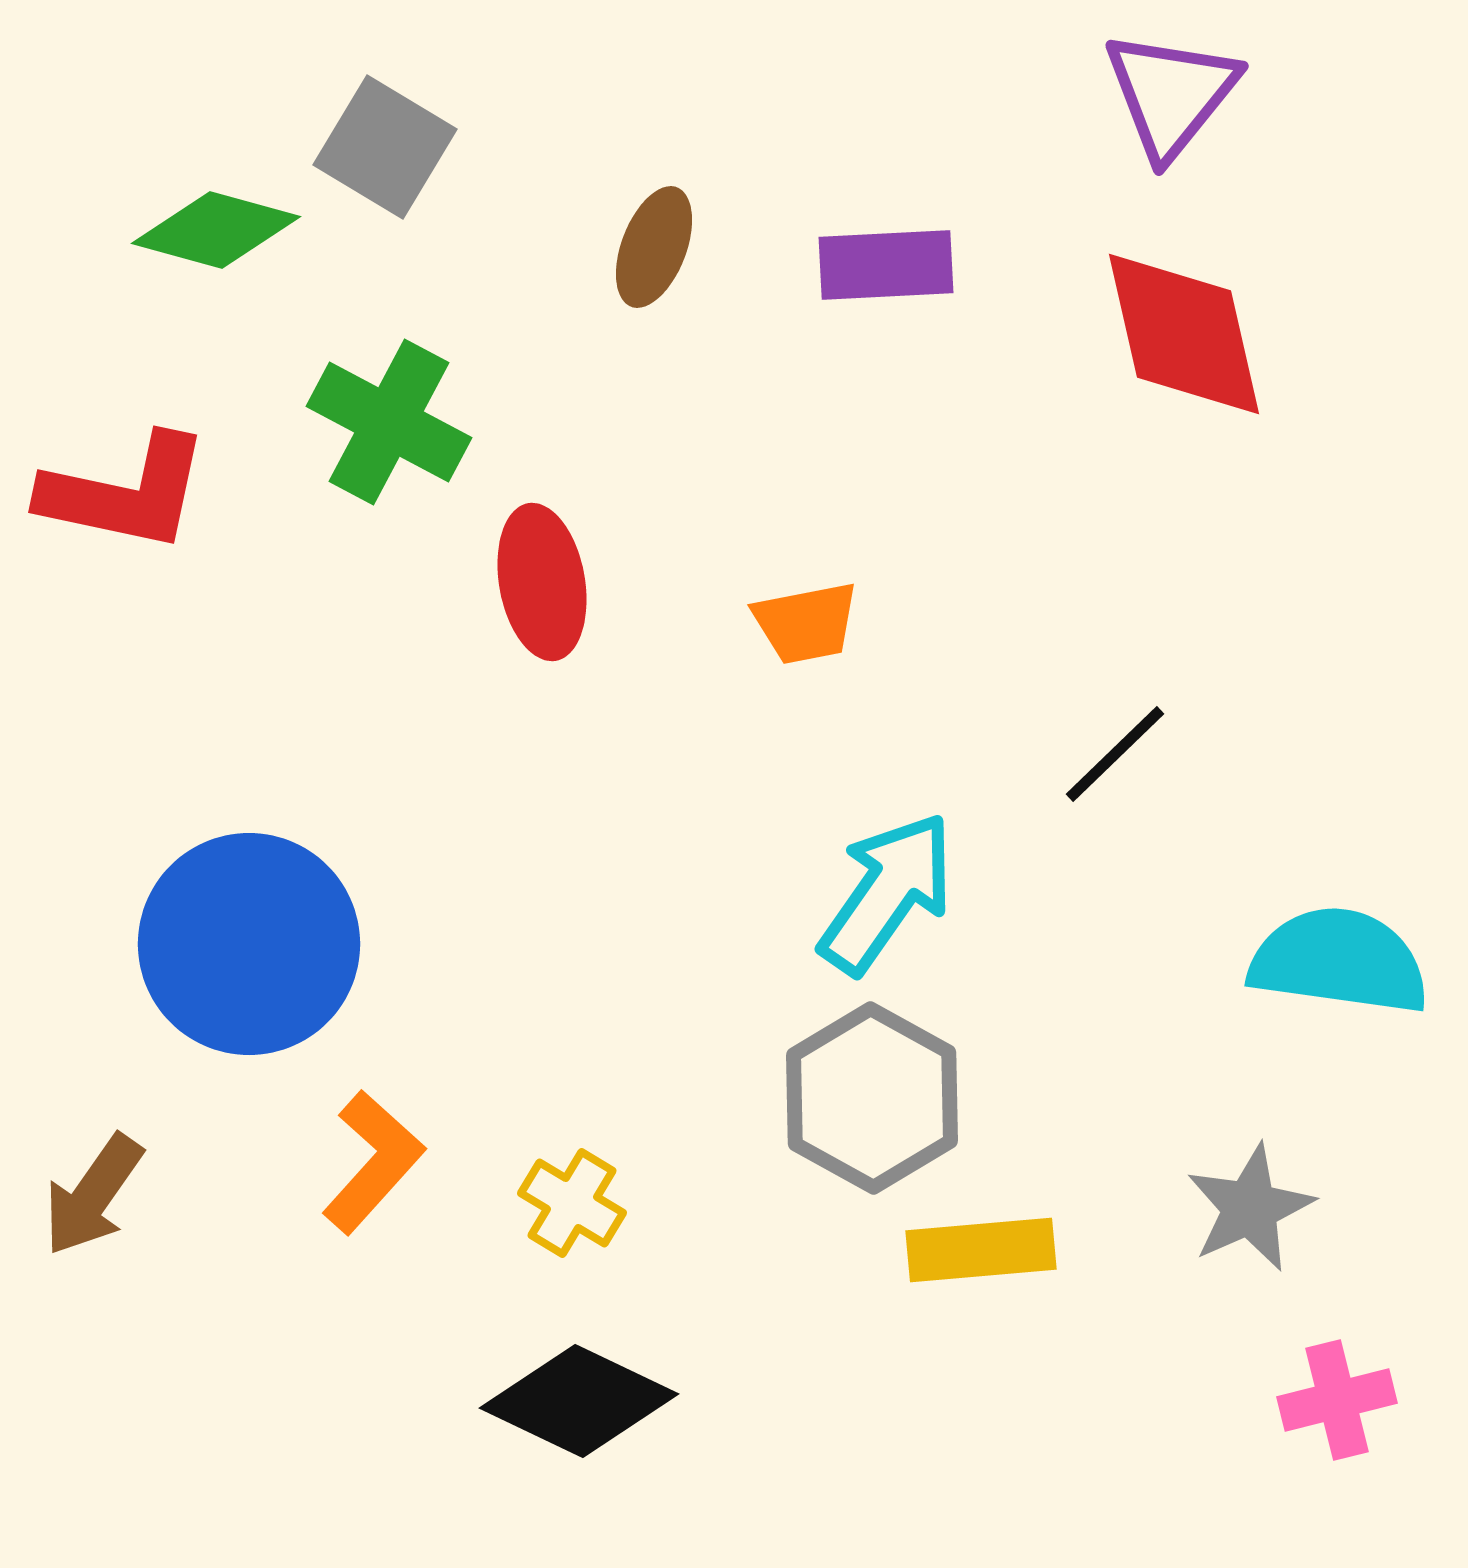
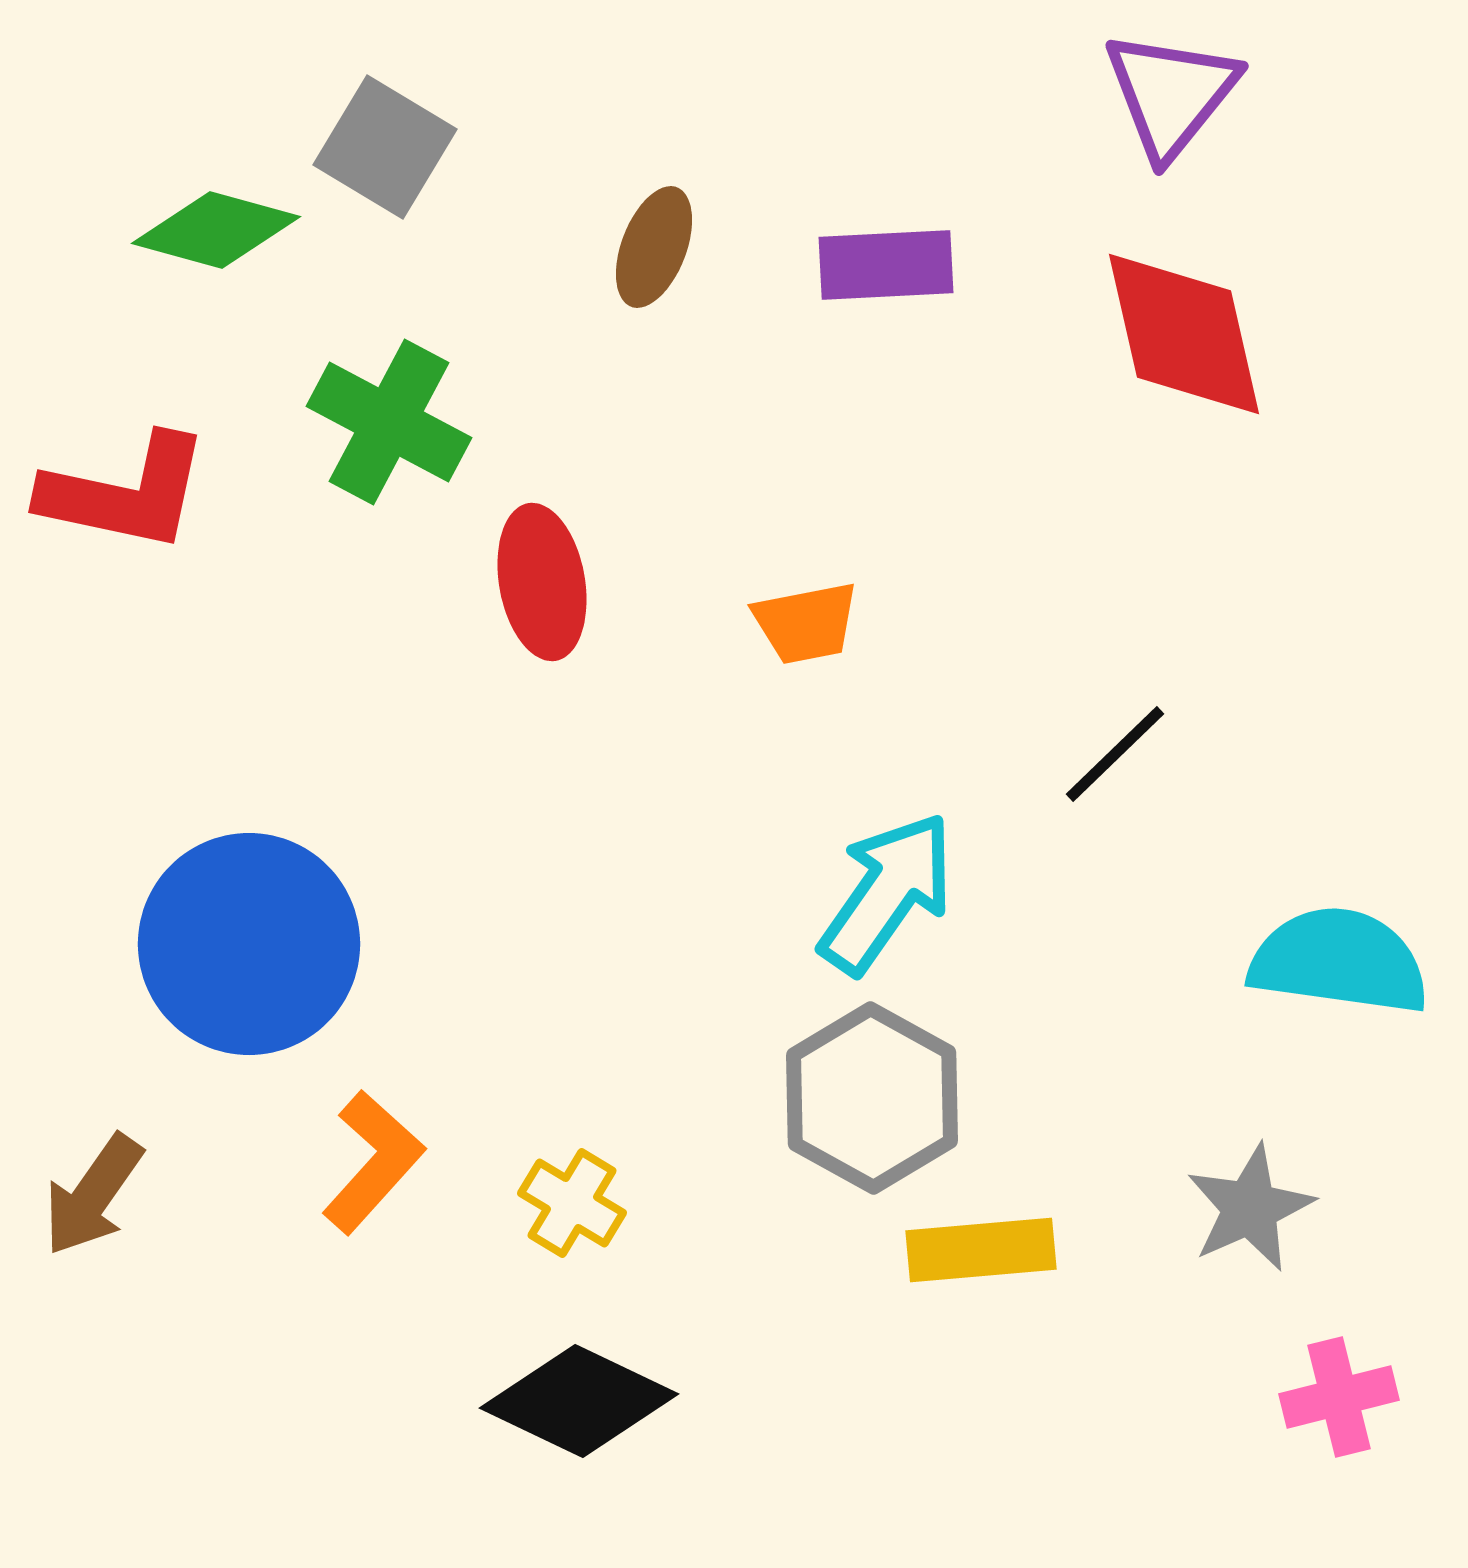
pink cross: moved 2 px right, 3 px up
